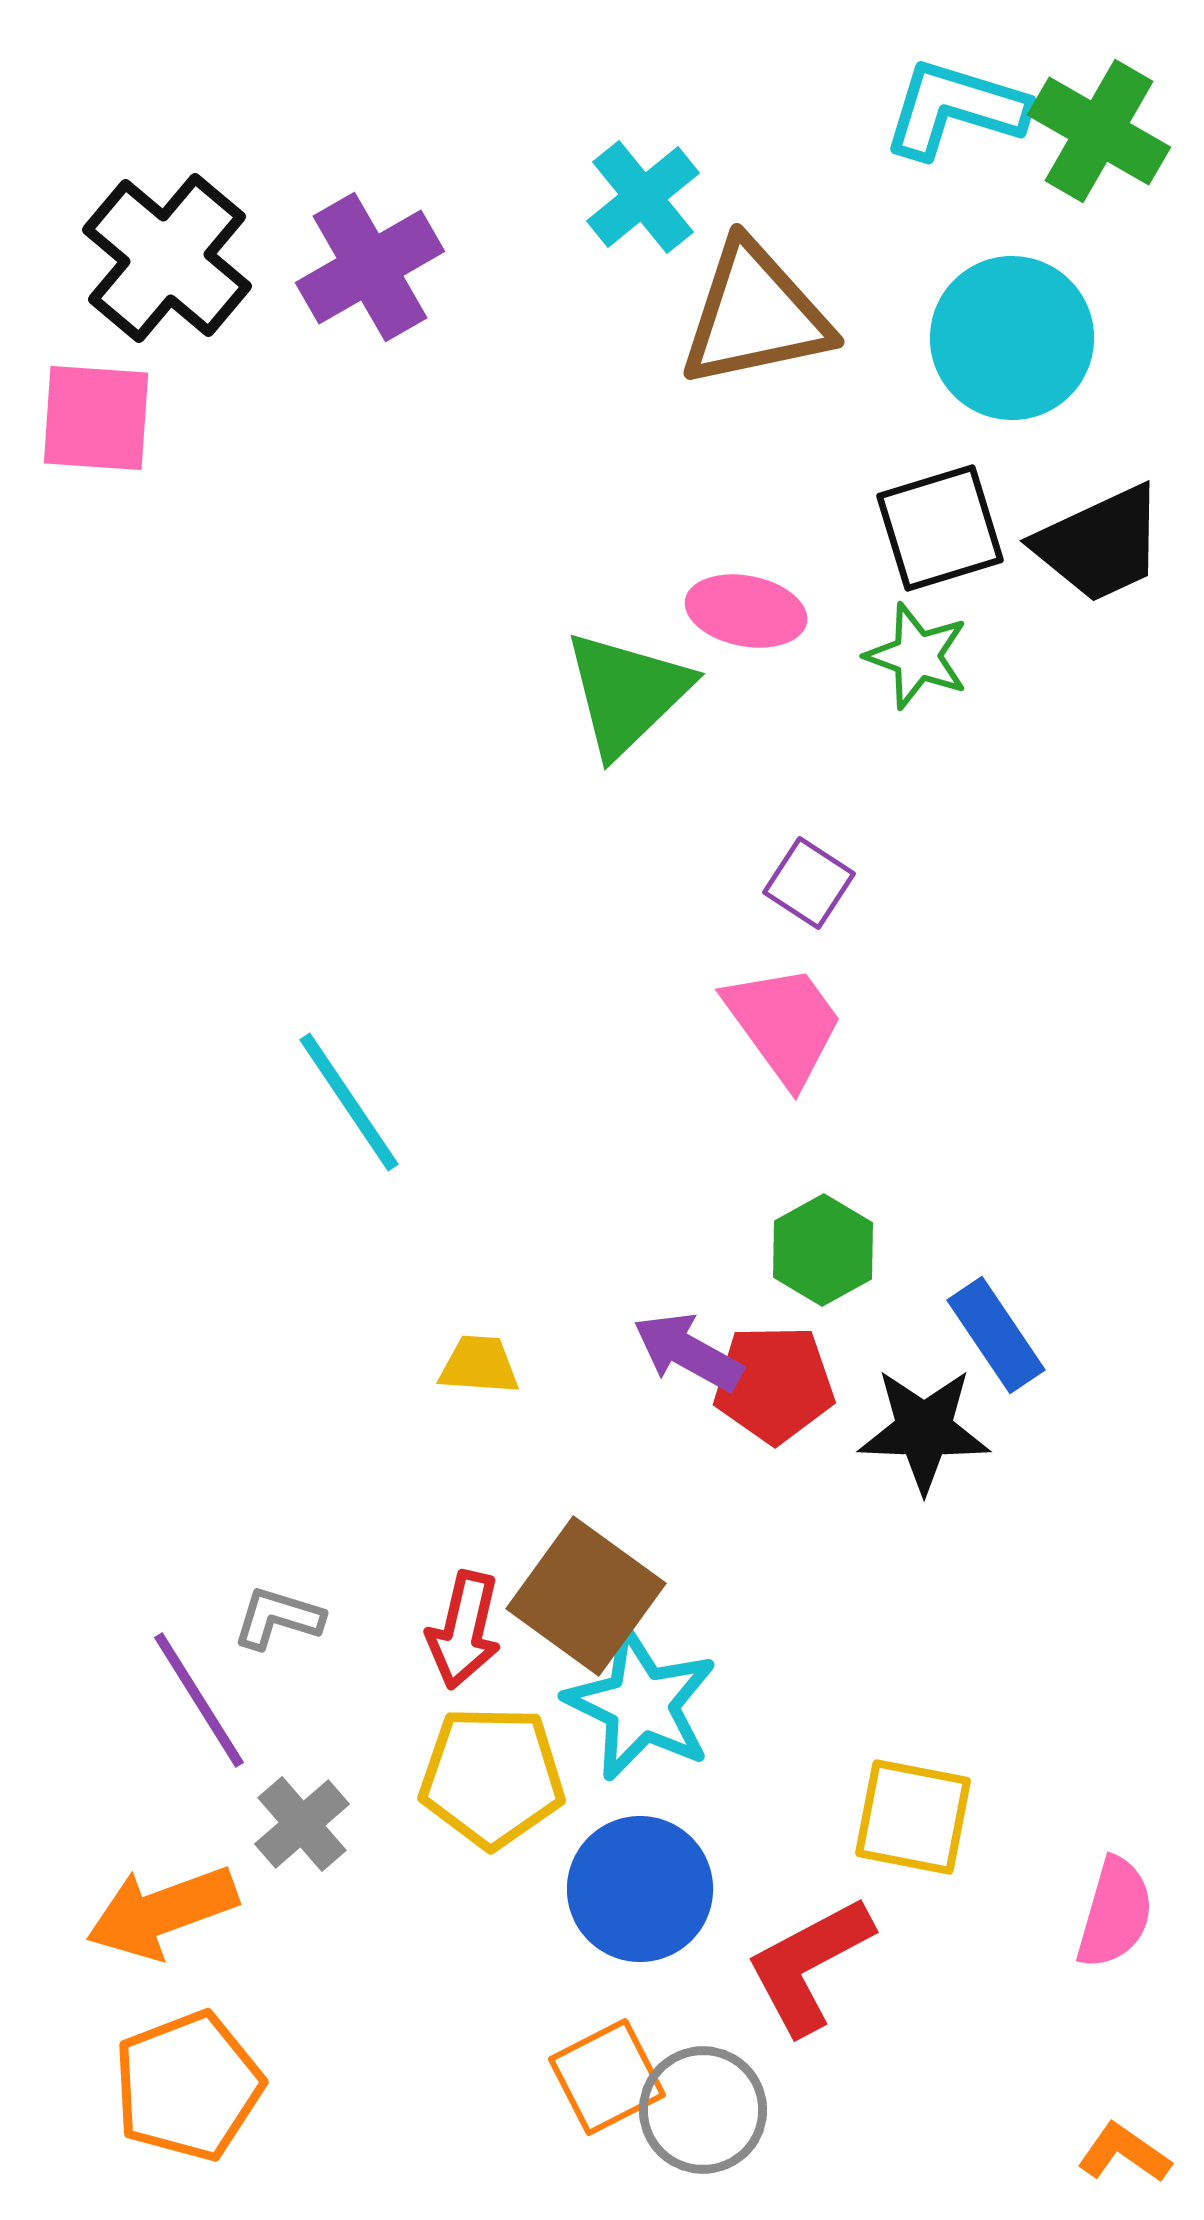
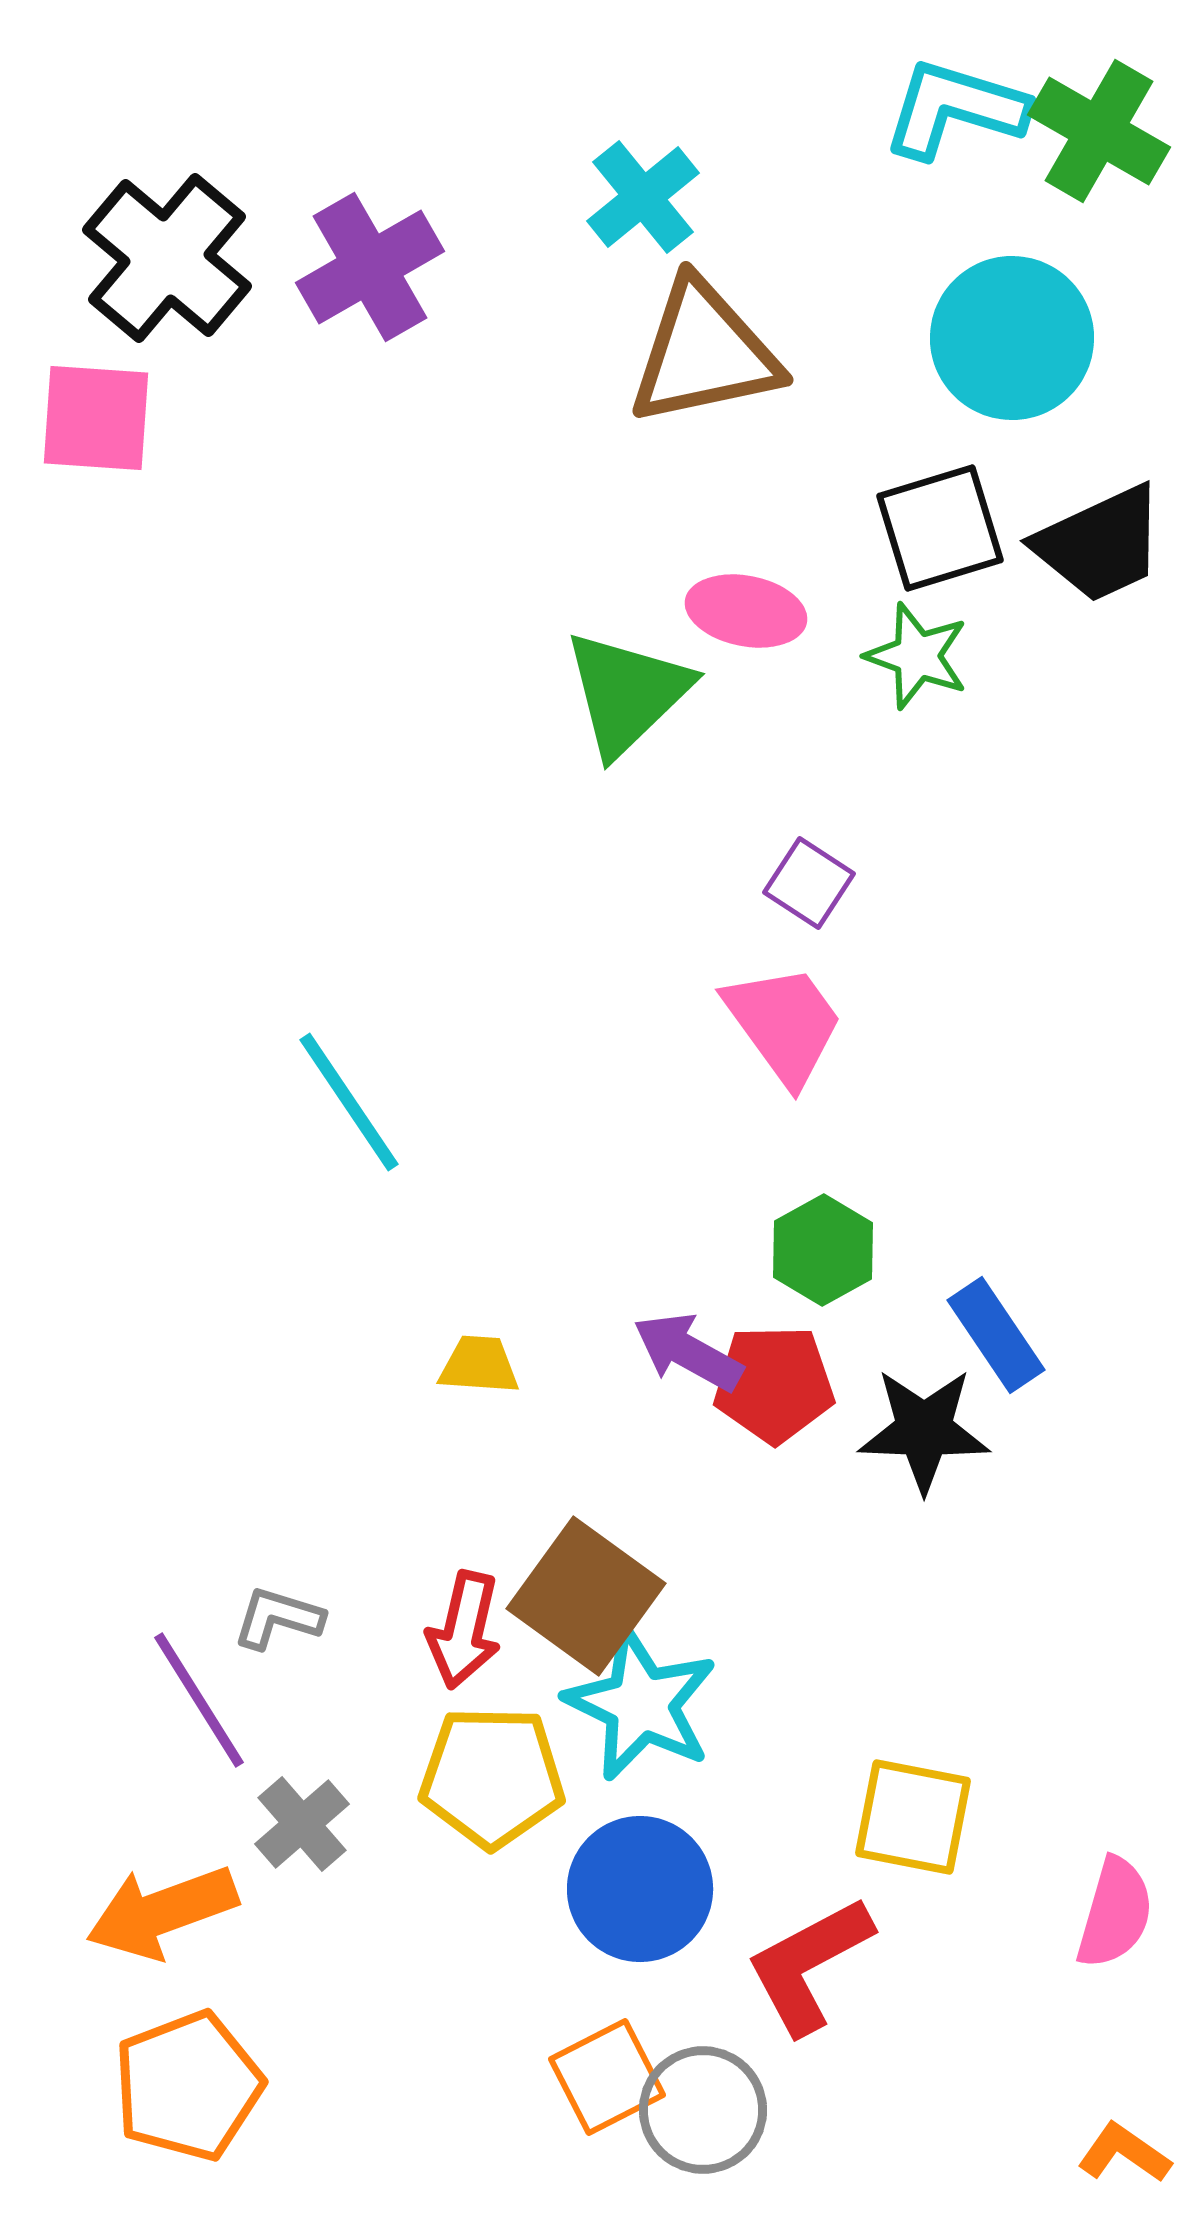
brown triangle: moved 51 px left, 38 px down
